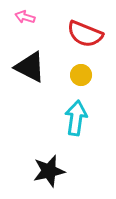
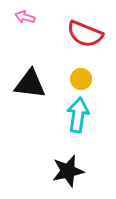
black triangle: moved 17 px down; rotated 20 degrees counterclockwise
yellow circle: moved 4 px down
cyan arrow: moved 2 px right, 3 px up
black star: moved 19 px right
